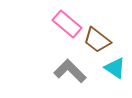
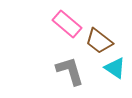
brown trapezoid: moved 2 px right, 1 px down
gray L-shape: rotated 28 degrees clockwise
